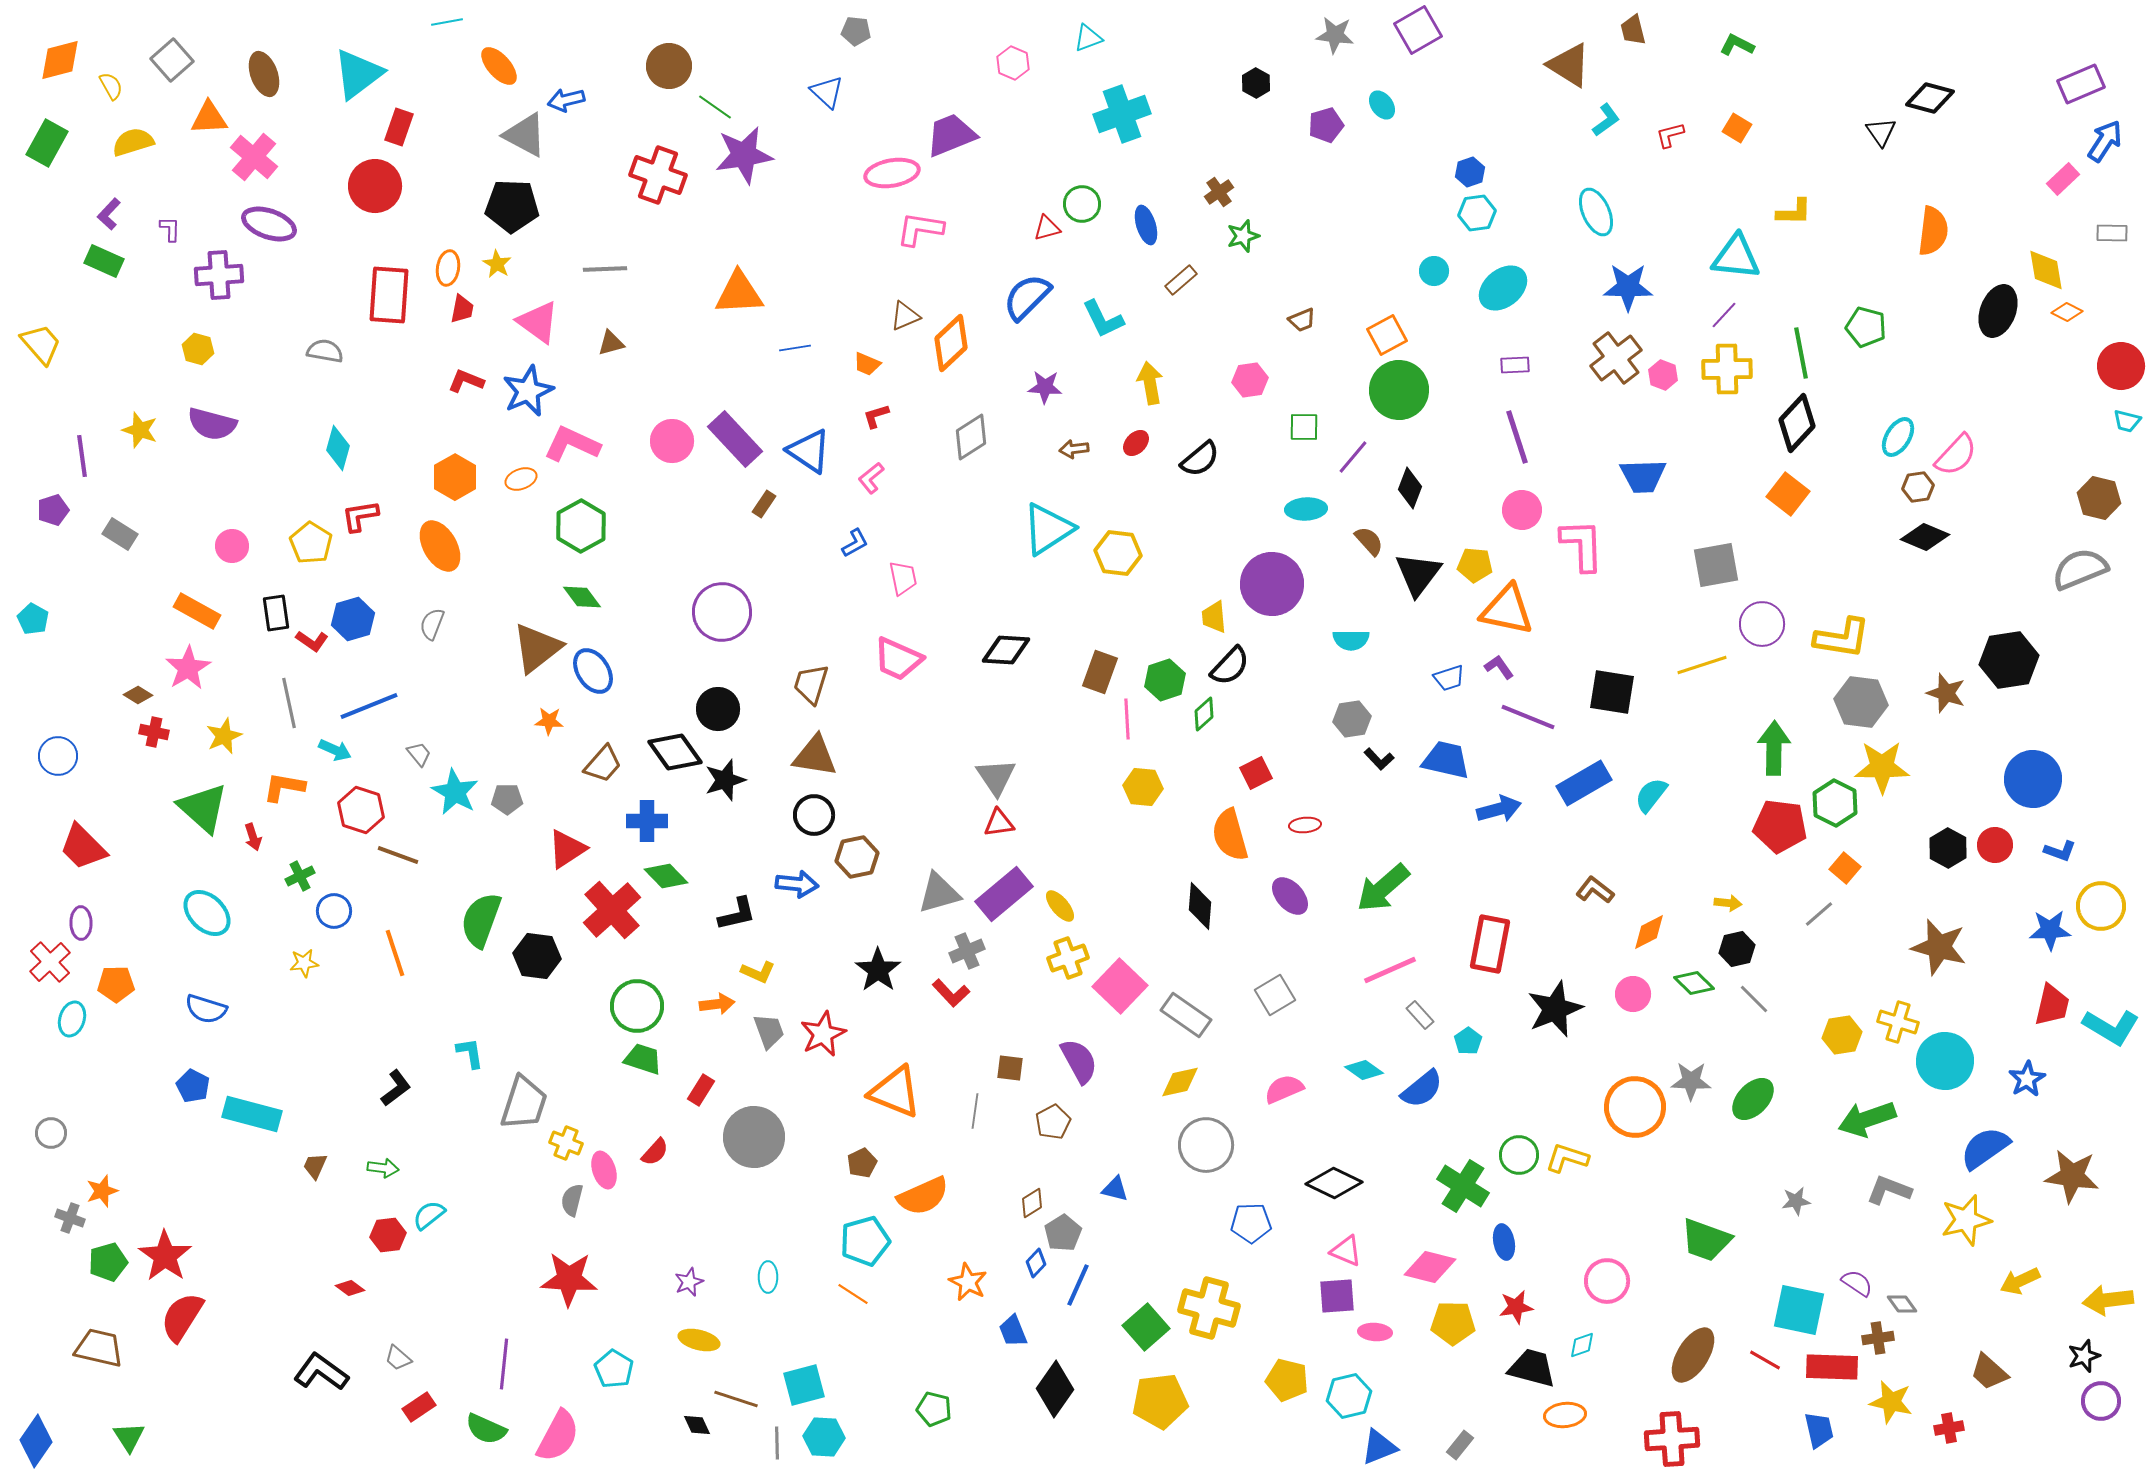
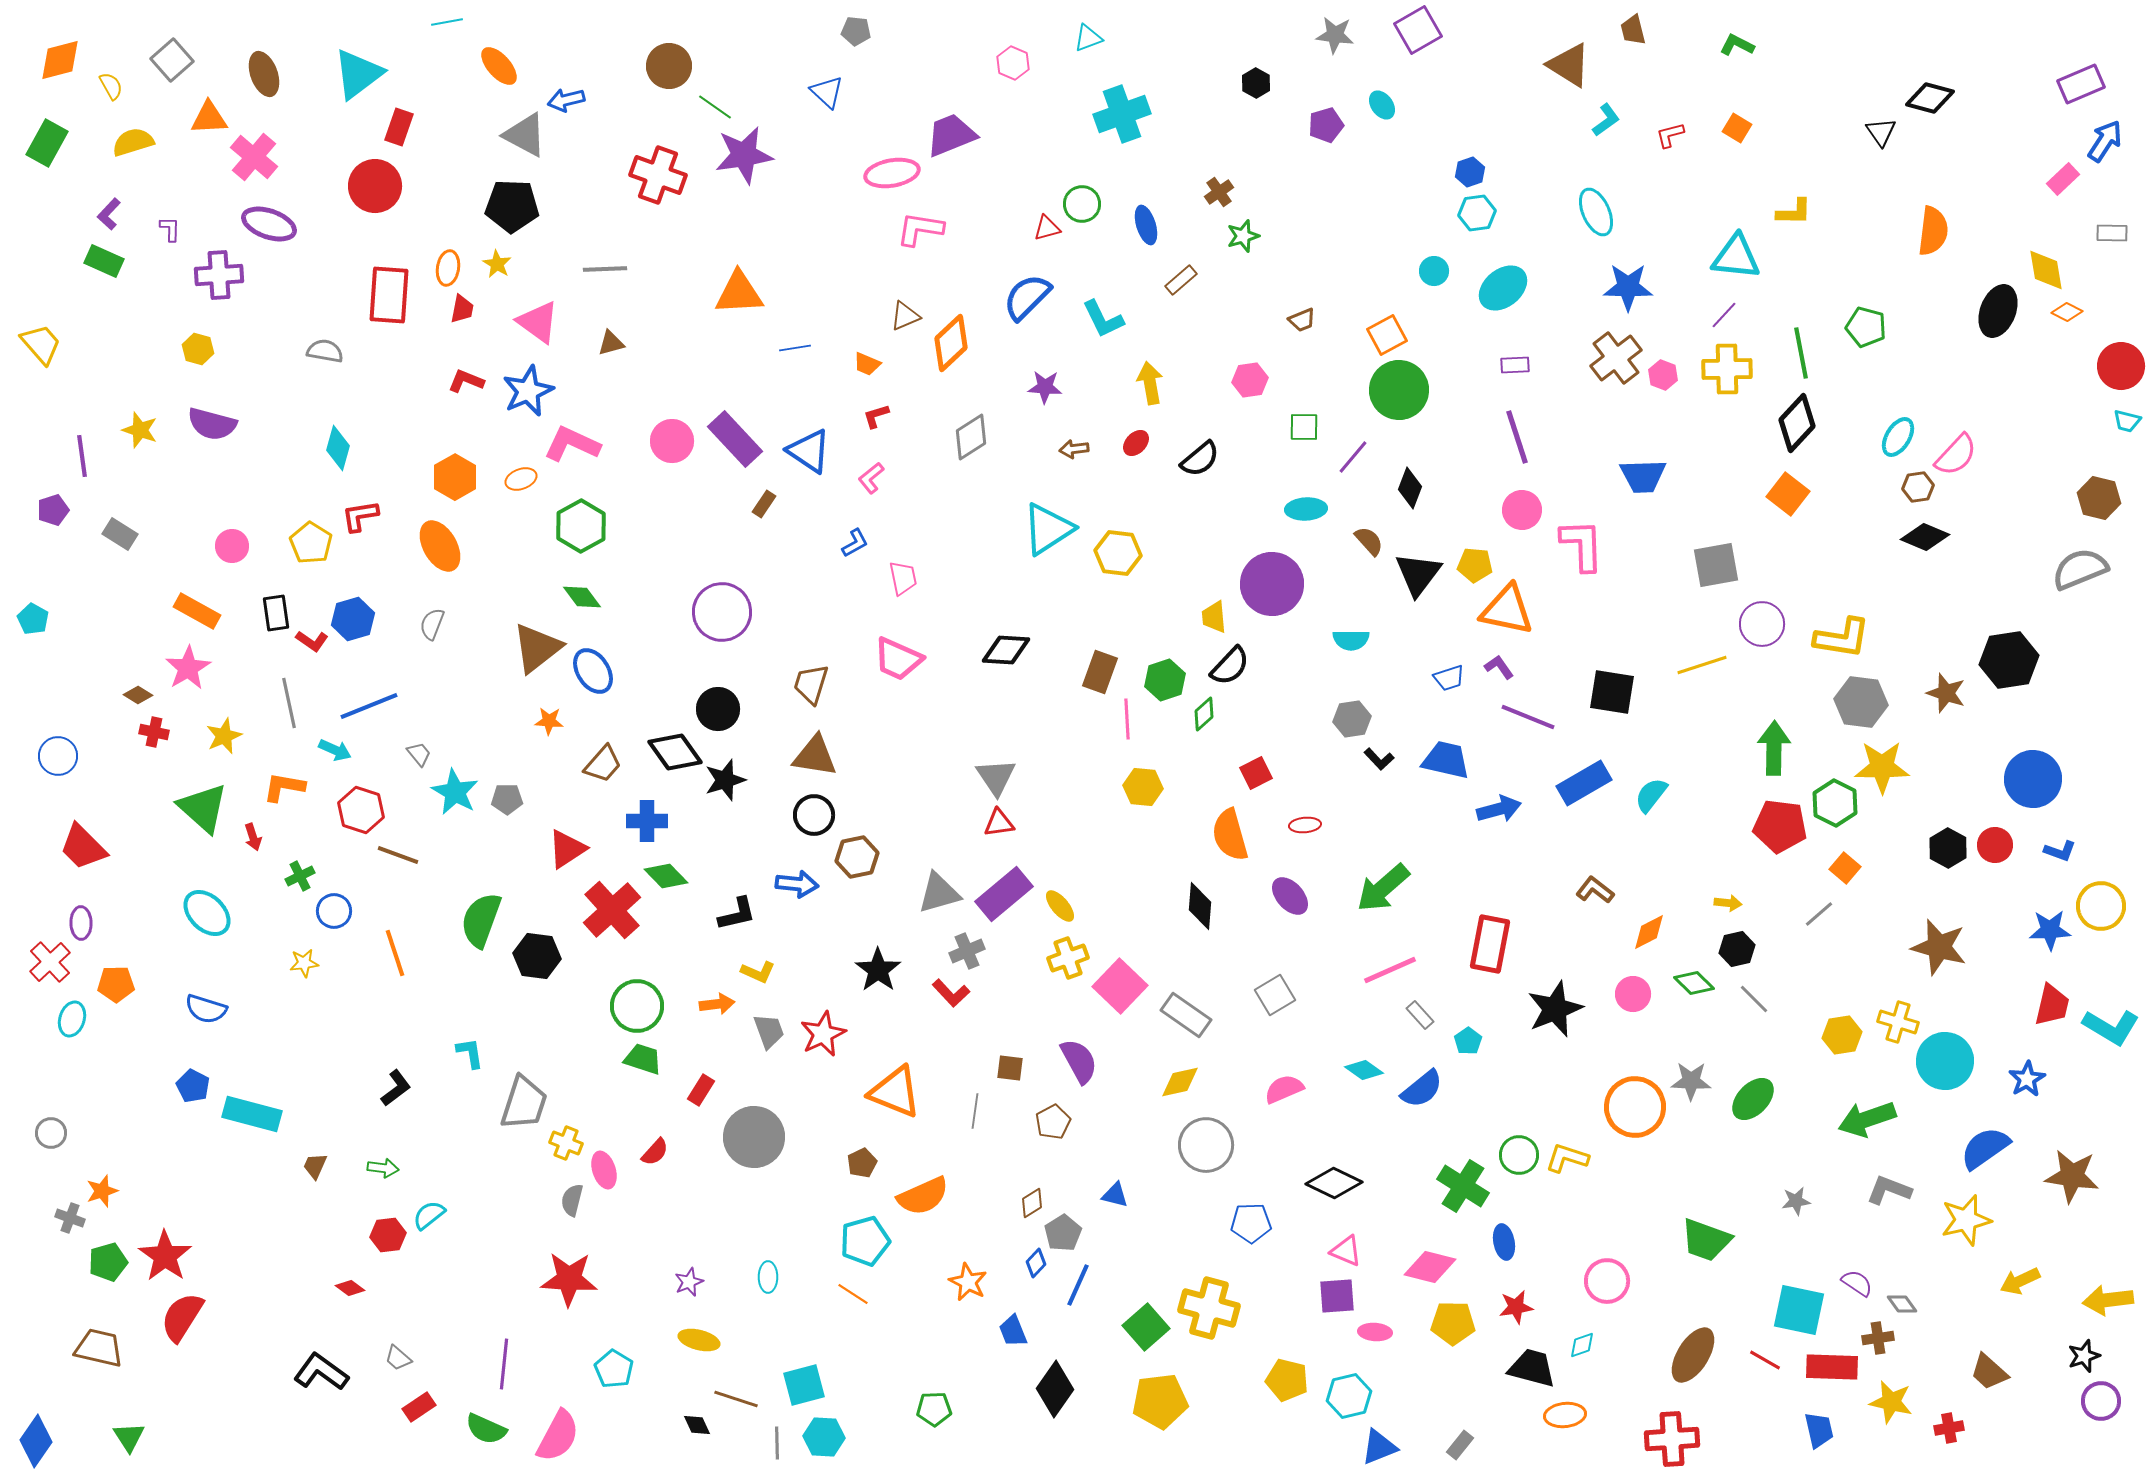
blue triangle at (1115, 1189): moved 6 px down
green pentagon at (934, 1409): rotated 16 degrees counterclockwise
